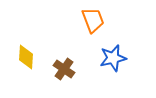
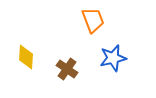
brown cross: moved 3 px right
